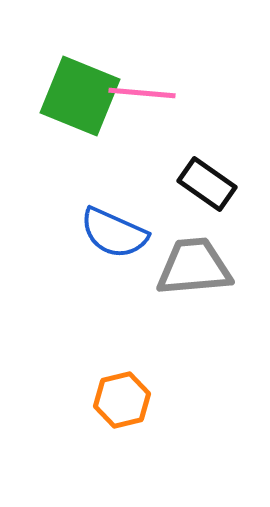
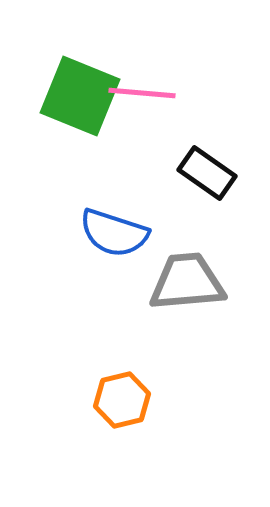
black rectangle: moved 11 px up
blue semicircle: rotated 6 degrees counterclockwise
gray trapezoid: moved 7 px left, 15 px down
